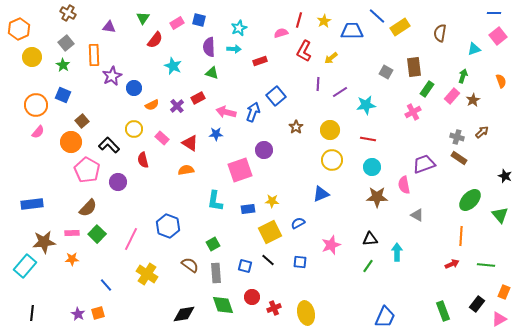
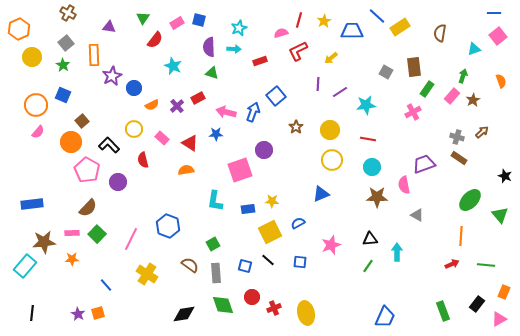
red L-shape at (304, 51): moved 6 px left; rotated 35 degrees clockwise
